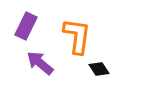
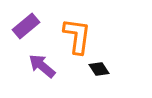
purple rectangle: rotated 24 degrees clockwise
purple arrow: moved 2 px right, 3 px down
